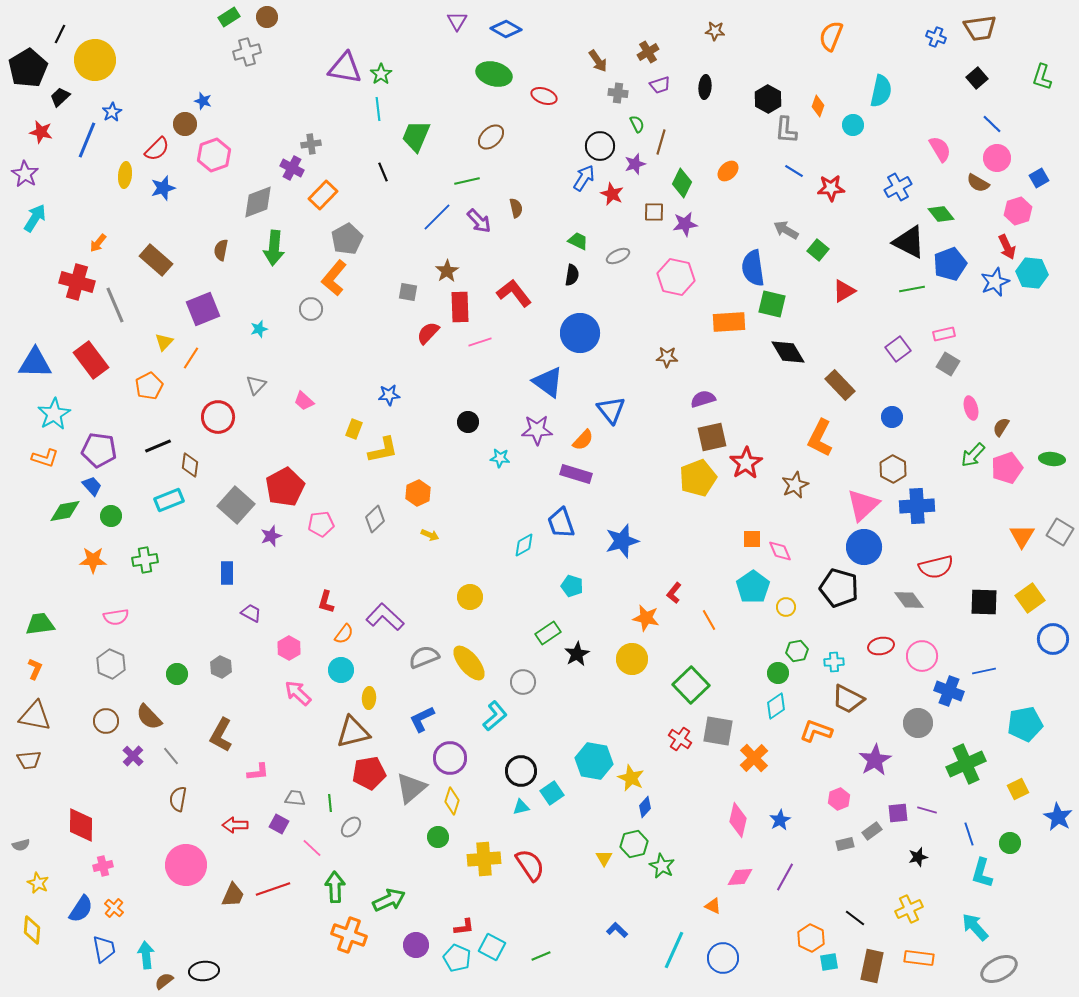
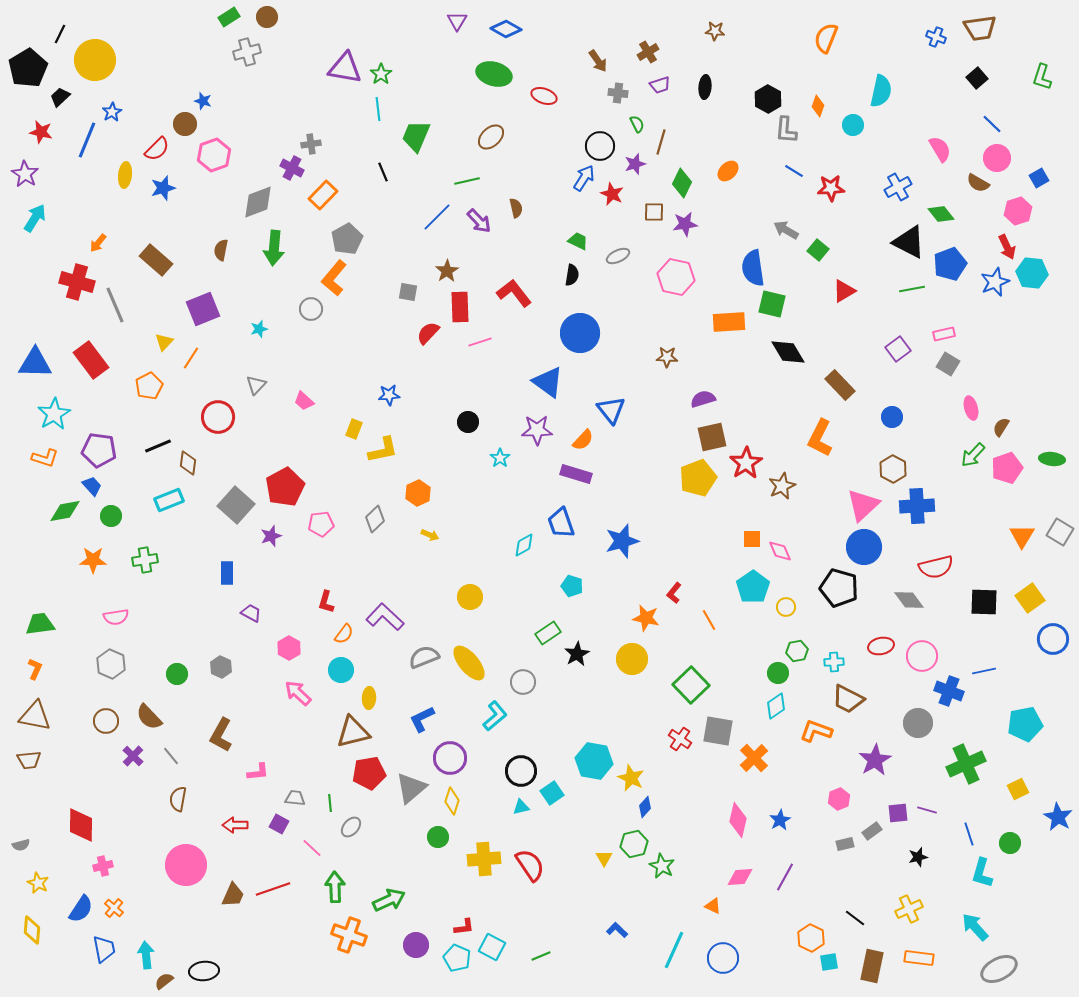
orange semicircle at (831, 36): moved 5 px left, 2 px down
cyan star at (500, 458): rotated 30 degrees clockwise
brown diamond at (190, 465): moved 2 px left, 2 px up
brown star at (795, 485): moved 13 px left, 1 px down
